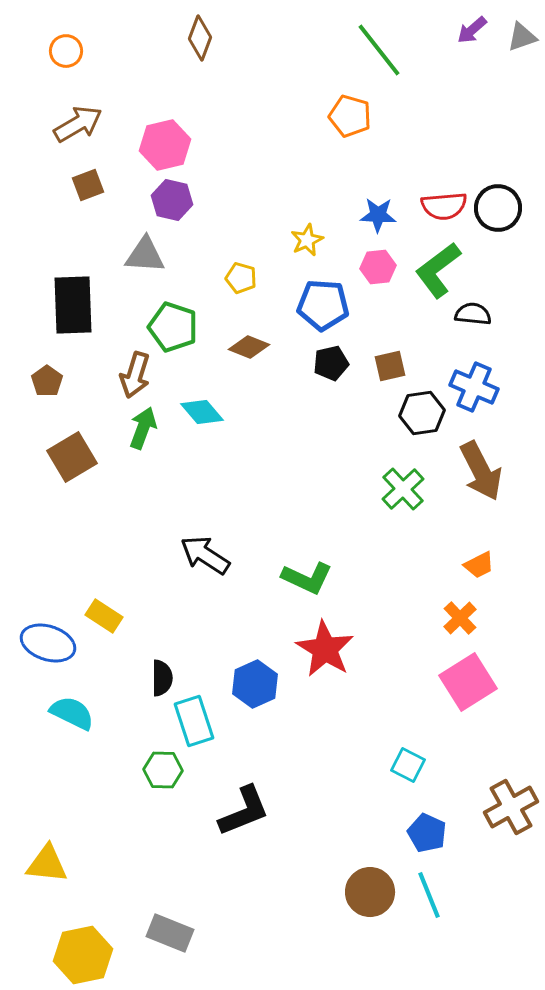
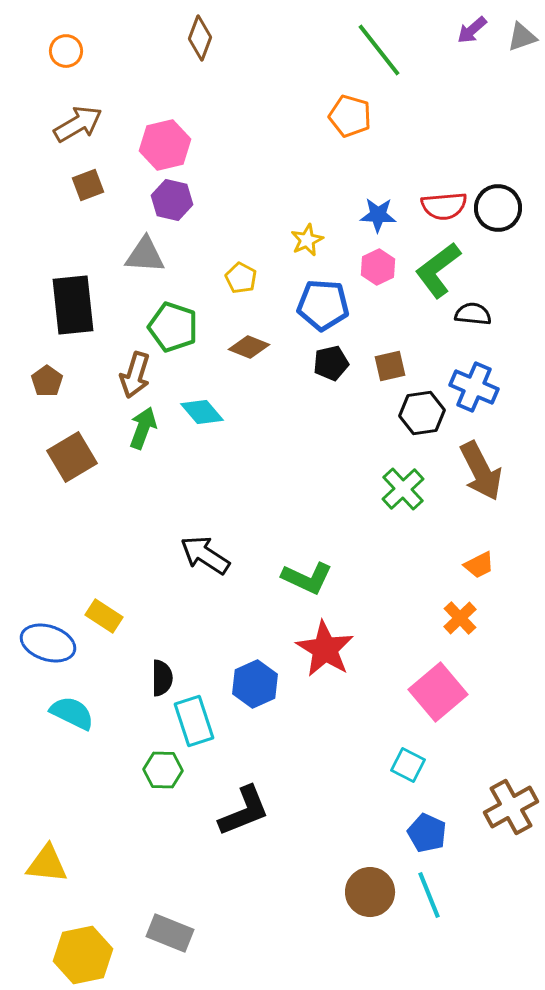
pink hexagon at (378, 267): rotated 20 degrees counterclockwise
yellow pentagon at (241, 278): rotated 12 degrees clockwise
black rectangle at (73, 305): rotated 4 degrees counterclockwise
pink square at (468, 682): moved 30 px left, 10 px down; rotated 8 degrees counterclockwise
